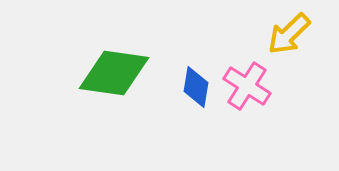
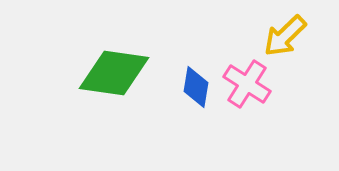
yellow arrow: moved 4 px left, 2 px down
pink cross: moved 2 px up
